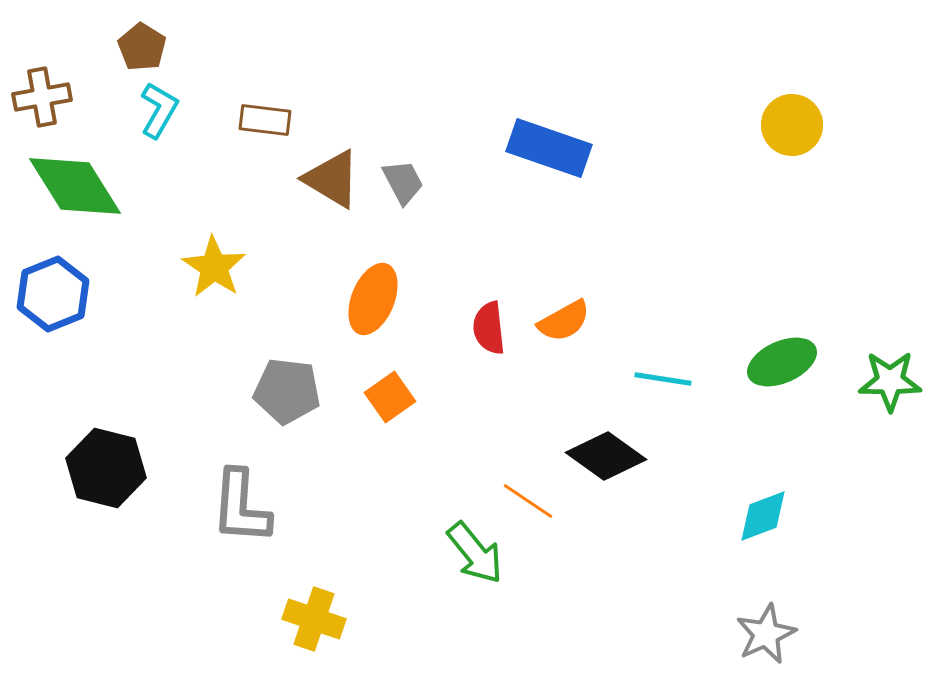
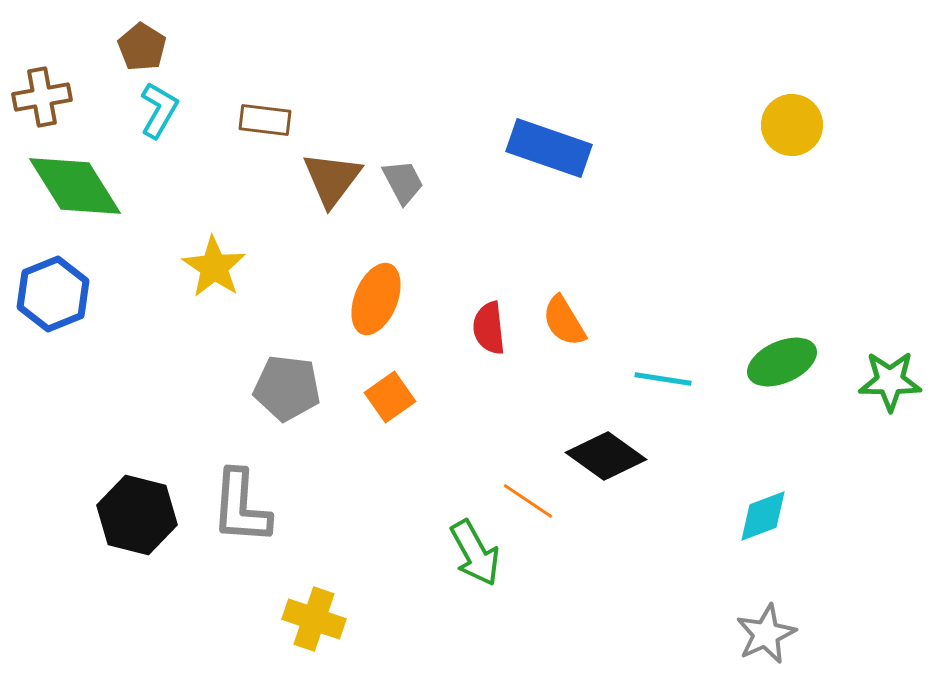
brown triangle: rotated 36 degrees clockwise
orange ellipse: moved 3 px right
orange semicircle: rotated 88 degrees clockwise
gray pentagon: moved 3 px up
black hexagon: moved 31 px right, 47 px down
green arrow: rotated 10 degrees clockwise
